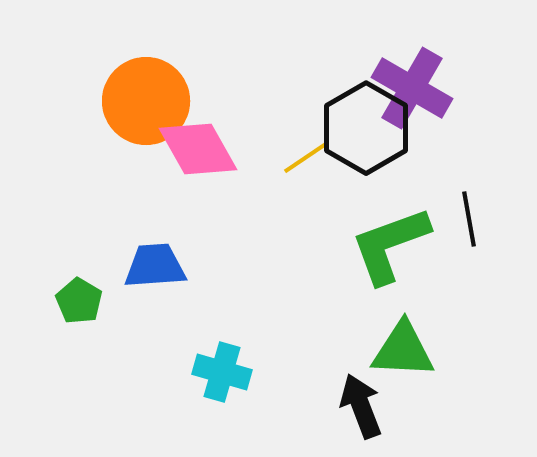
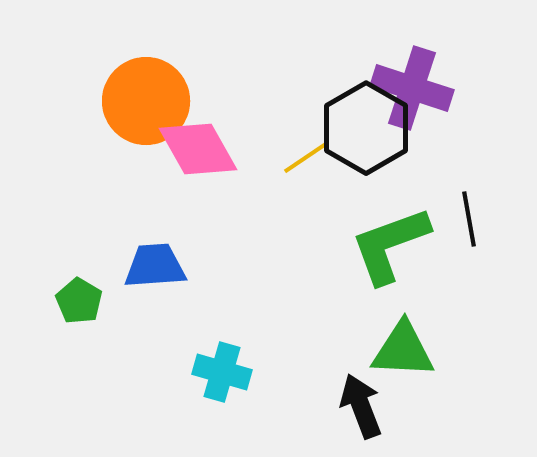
purple cross: rotated 12 degrees counterclockwise
